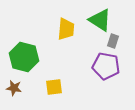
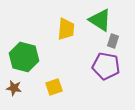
yellow square: rotated 12 degrees counterclockwise
